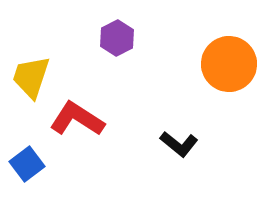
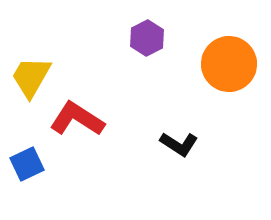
purple hexagon: moved 30 px right
yellow trapezoid: rotated 12 degrees clockwise
black L-shape: rotated 6 degrees counterclockwise
blue square: rotated 12 degrees clockwise
